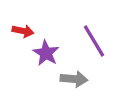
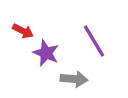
red arrow: rotated 15 degrees clockwise
purple star: rotated 8 degrees counterclockwise
